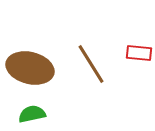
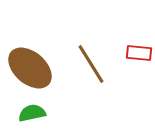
brown ellipse: rotated 27 degrees clockwise
green semicircle: moved 1 px up
